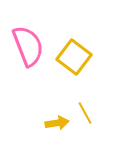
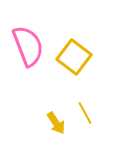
yellow arrow: moved 1 px left; rotated 65 degrees clockwise
